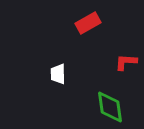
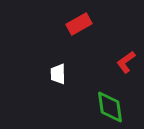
red rectangle: moved 9 px left, 1 px down
red L-shape: rotated 40 degrees counterclockwise
